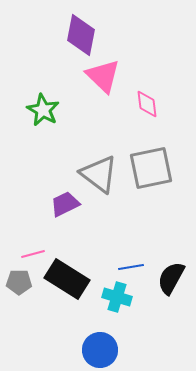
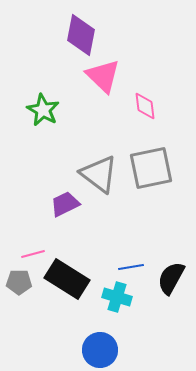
pink diamond: moved 2 px left, 2 px down
